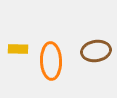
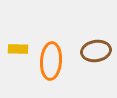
orange ellipse: rotated 6 degrees clockwise
